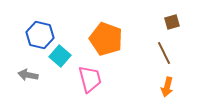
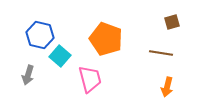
brown line: moved 3 px left; rotated 55 degrees counterclockwise
gray arrow: rotated 84 degrees counterclockwise
